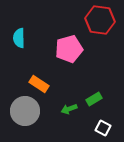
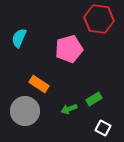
red hexagon: moved 1 px left, 1 px up
cyan semicircle: rotated 24 degrees clockwise
